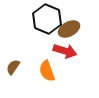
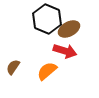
orange semicircle: rotated 70 degrees clockwise
